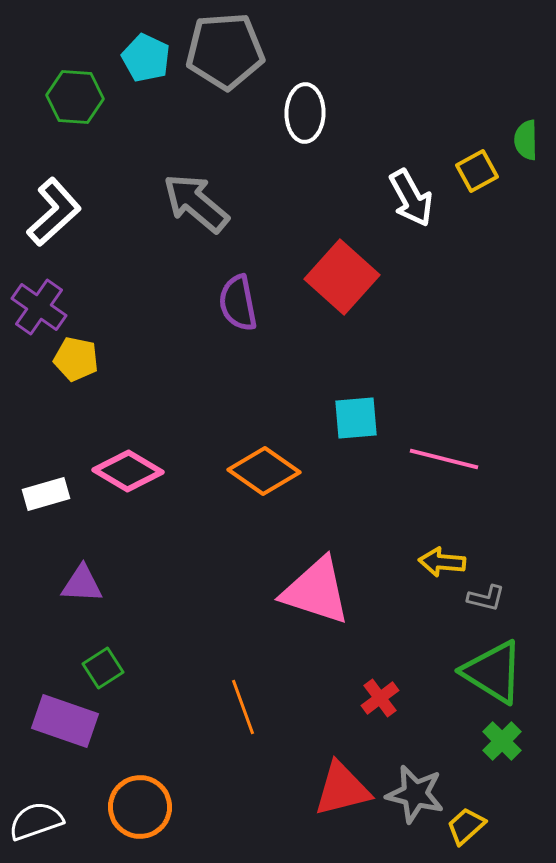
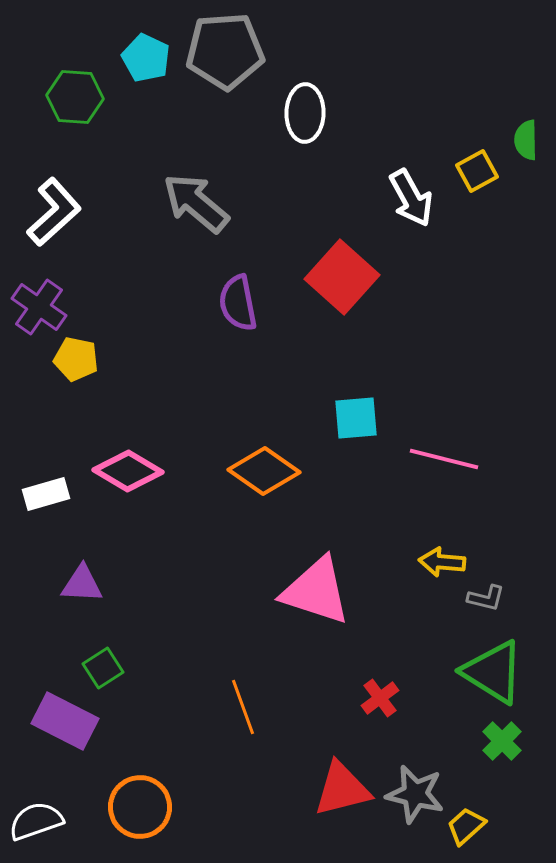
purple rectangle: rotated 8 degrees clockwise
